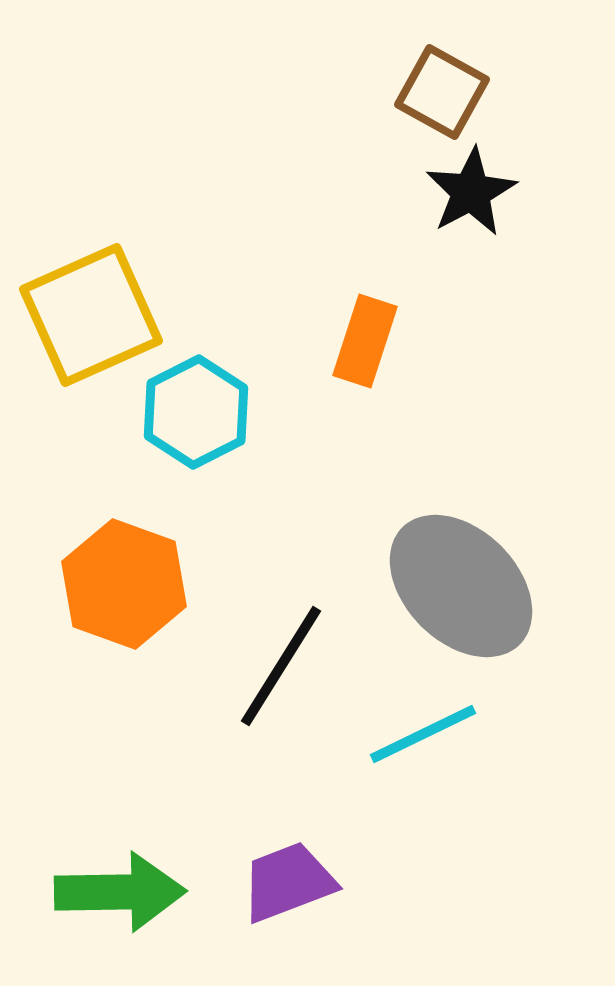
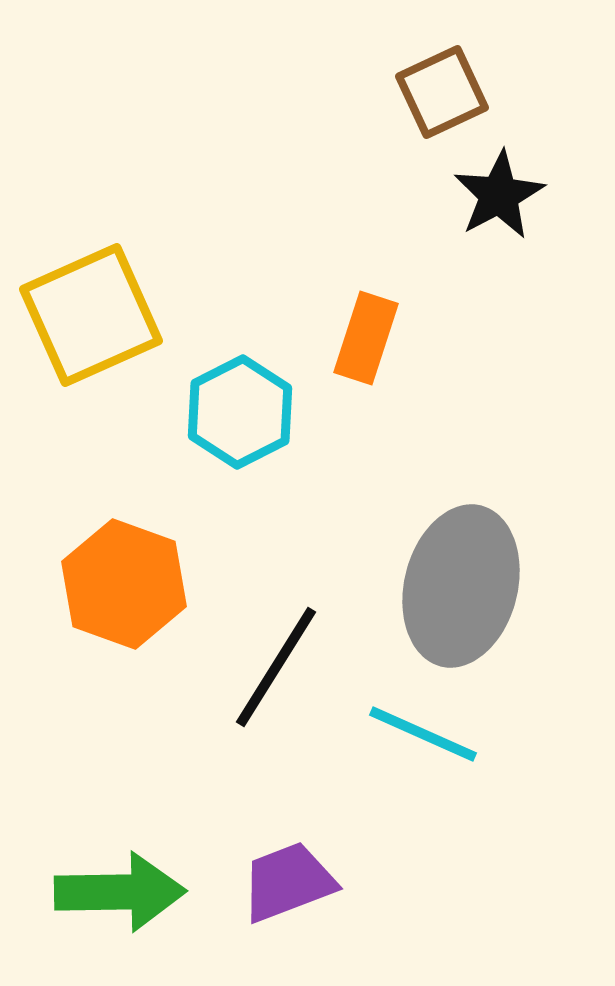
brown square: rotated 36 degrees clockwise
black star: moved 28 px right, 3 px down
orange rectangle: moved 1 px right, 3 px up
cyan hexagon: moved 44 px right
gray ellipse: rotated 59 degrees clockwise
black line: moved 5 px left, 1 px down
cyan line: rotated 50 degrees clockwise
